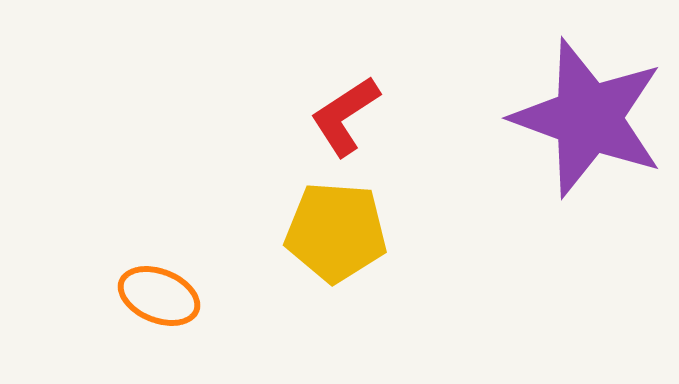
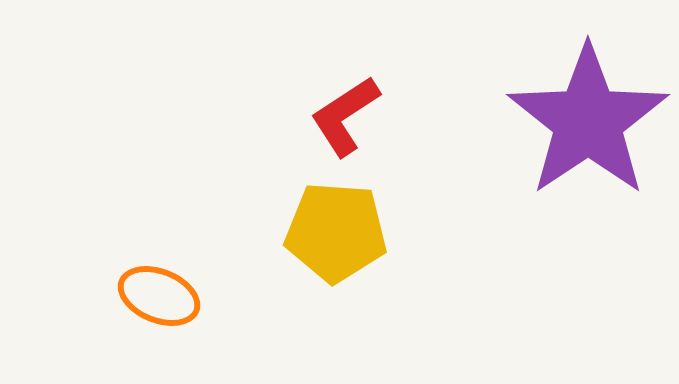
purple star: moved 3 px down; rotated 18 degrees clockwise
